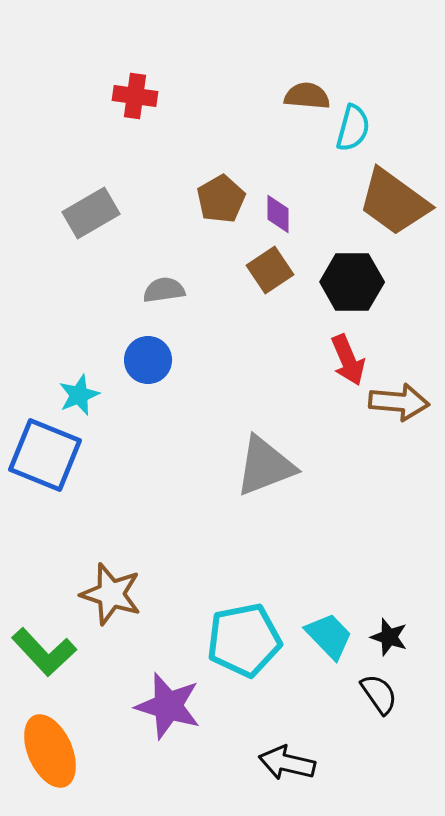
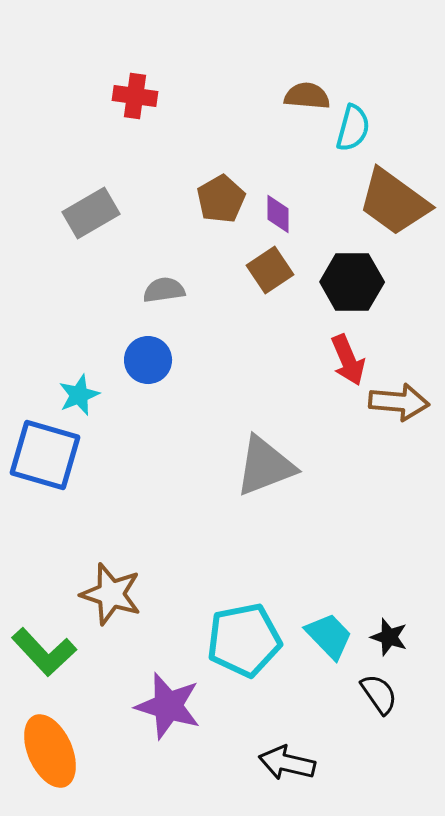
blue square: rotated 6 degrees counterclockwise
